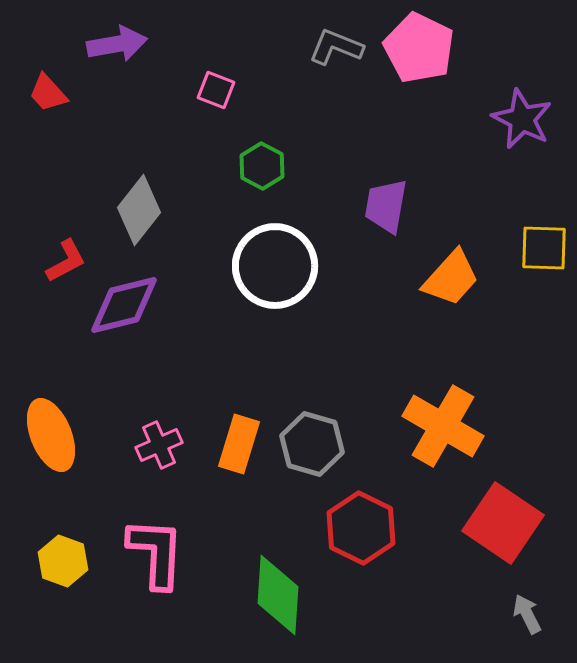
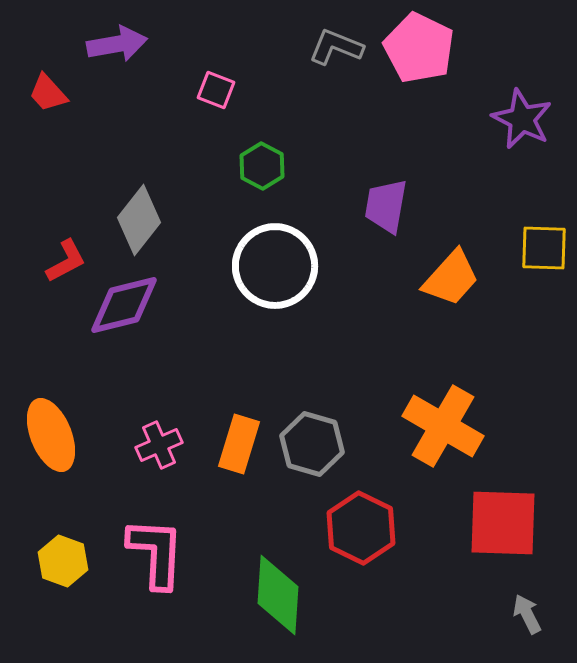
gray diamond: moved 10 px down
red square: rotated 32 degrees counterclockwise
